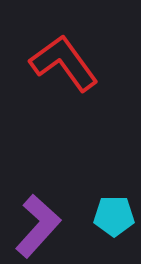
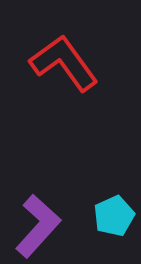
cyan pentagon: rotated 24 degrees counterclockwise
